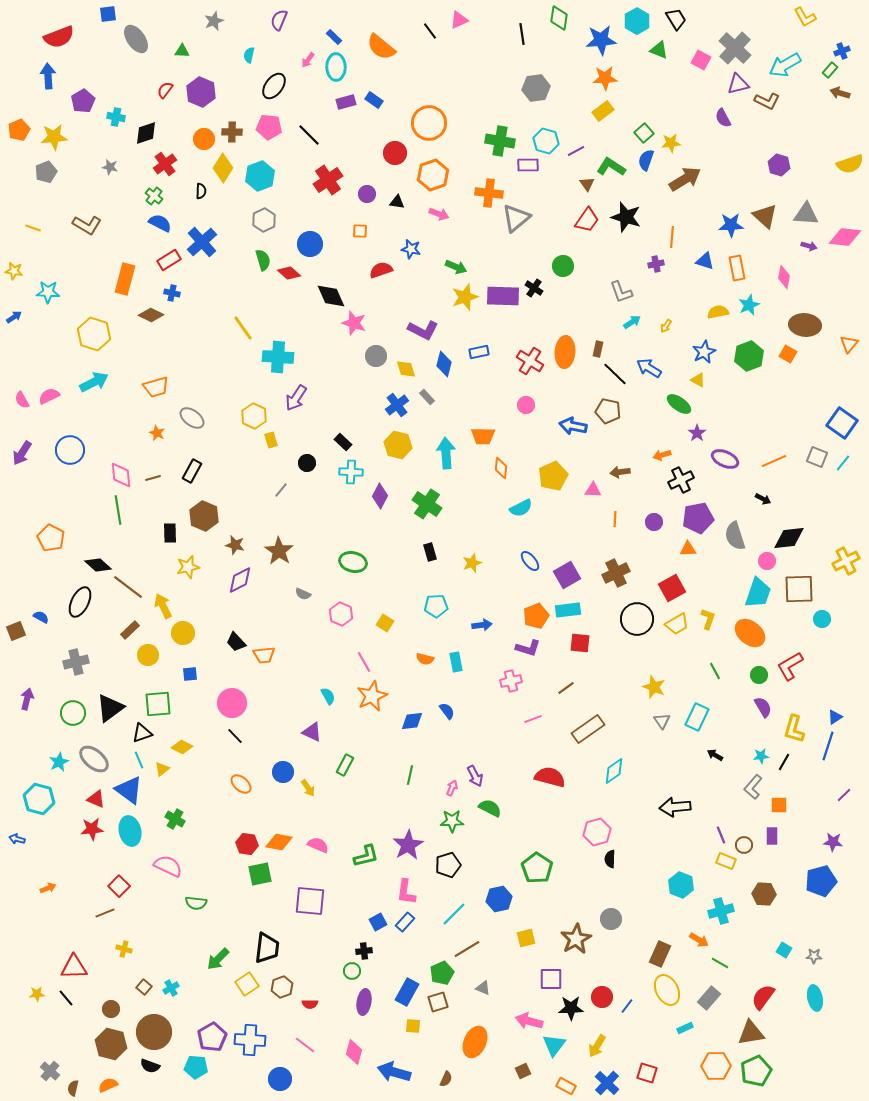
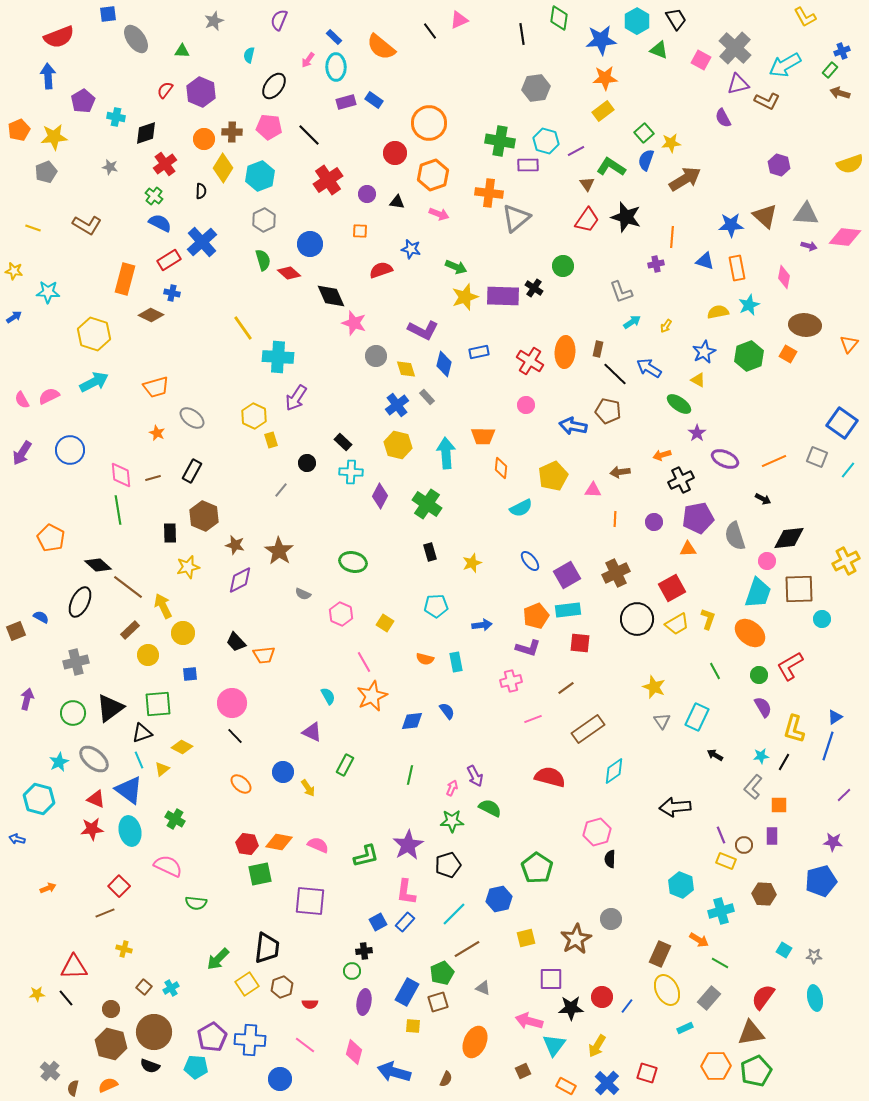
cyan line at (843, 463): moved 5 px right, 7 px down
